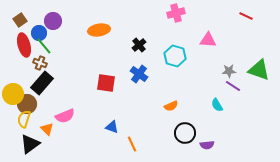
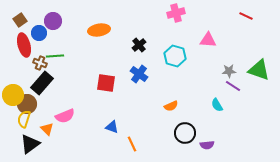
green line: moved 11 px right, 10 px down; rotated 54 degrees counterclockwise
yellow circle: moved 1 px down
